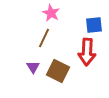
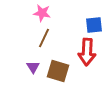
pink star: moved 9 px left; rotated 18 degrees counterclockwise
brown square: rotated 10 degrees counterclockwise
